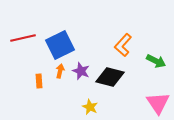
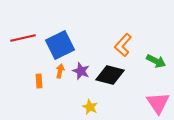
black diamond: moved 2 px up
